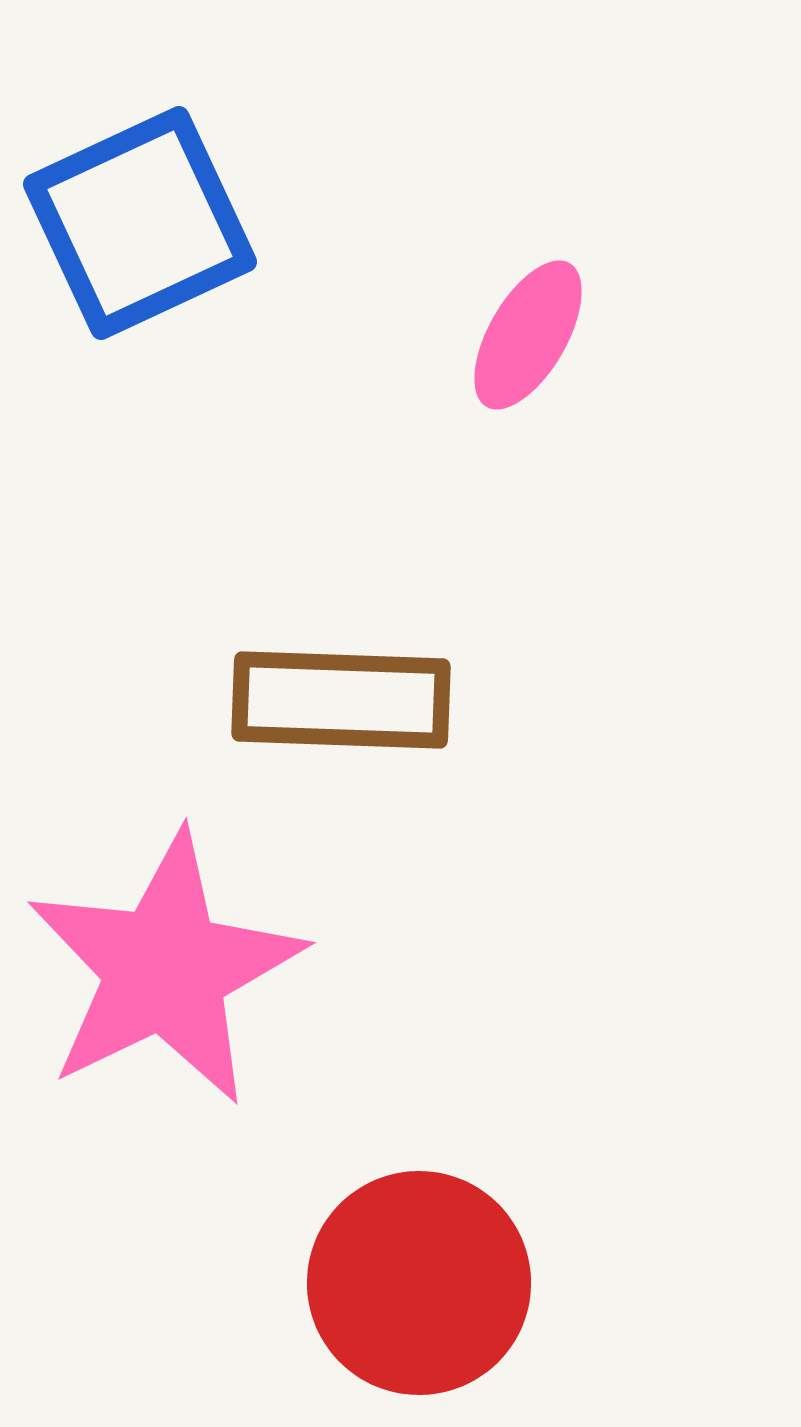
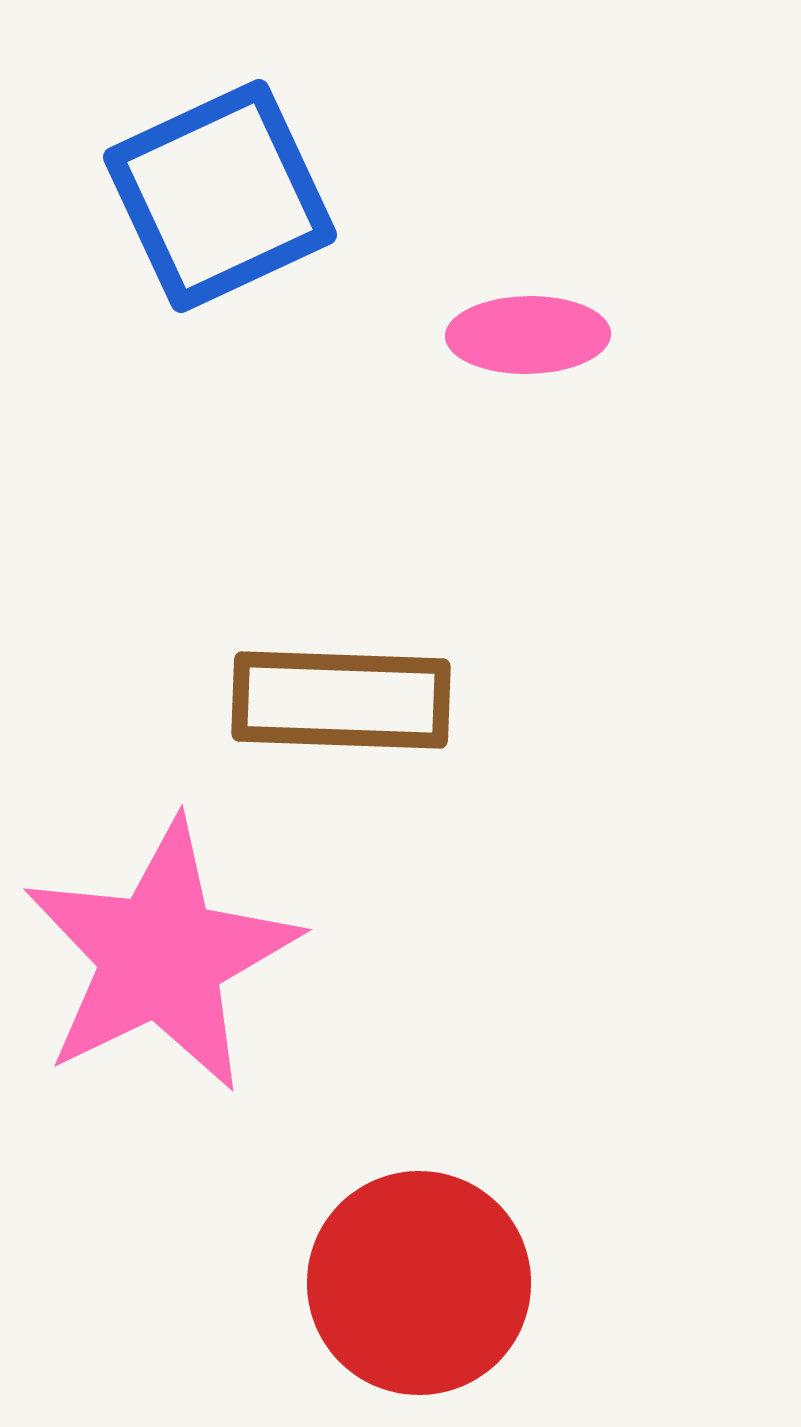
blue square: moved 80 px right, 27 px up
pink ellipse: rotated 59 degrees clockwise
pink star: moved 4 px left, 13 px up
